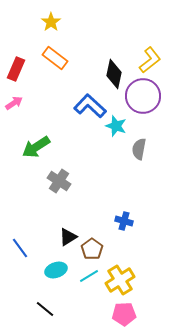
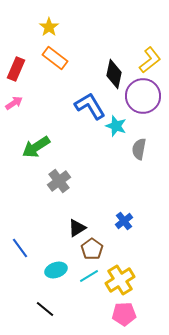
yellow star: moved 2 px left, 5 px down
blue L-shape: rotated 16 degrees clockwise
gray cross: rotated 20 degrees clockwise
blue cross: rotated 36 degrees clockwise
black triangle: moved 9 px right, 9 px up
